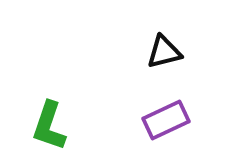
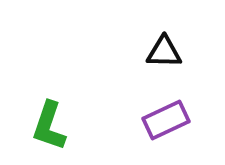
black triangle: rotated 15 degrees clockwise
